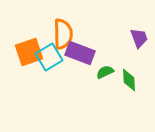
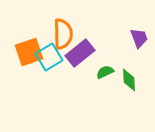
purple rectangle: rotated 60 degrees counterclockwise
